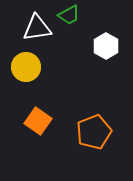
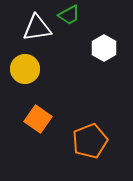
white hexagon: moved 2 px left, 2 px down
yellow circle: moved 1 px left, 2 px down
orange square: moved 2 px up
orange pentagon: moved 4 px left, 9 px down
